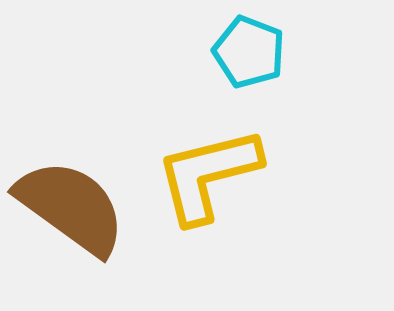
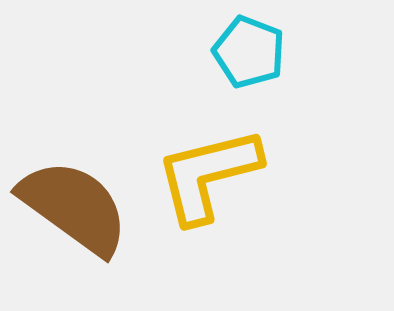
brown semicircle: moved 3 px right
